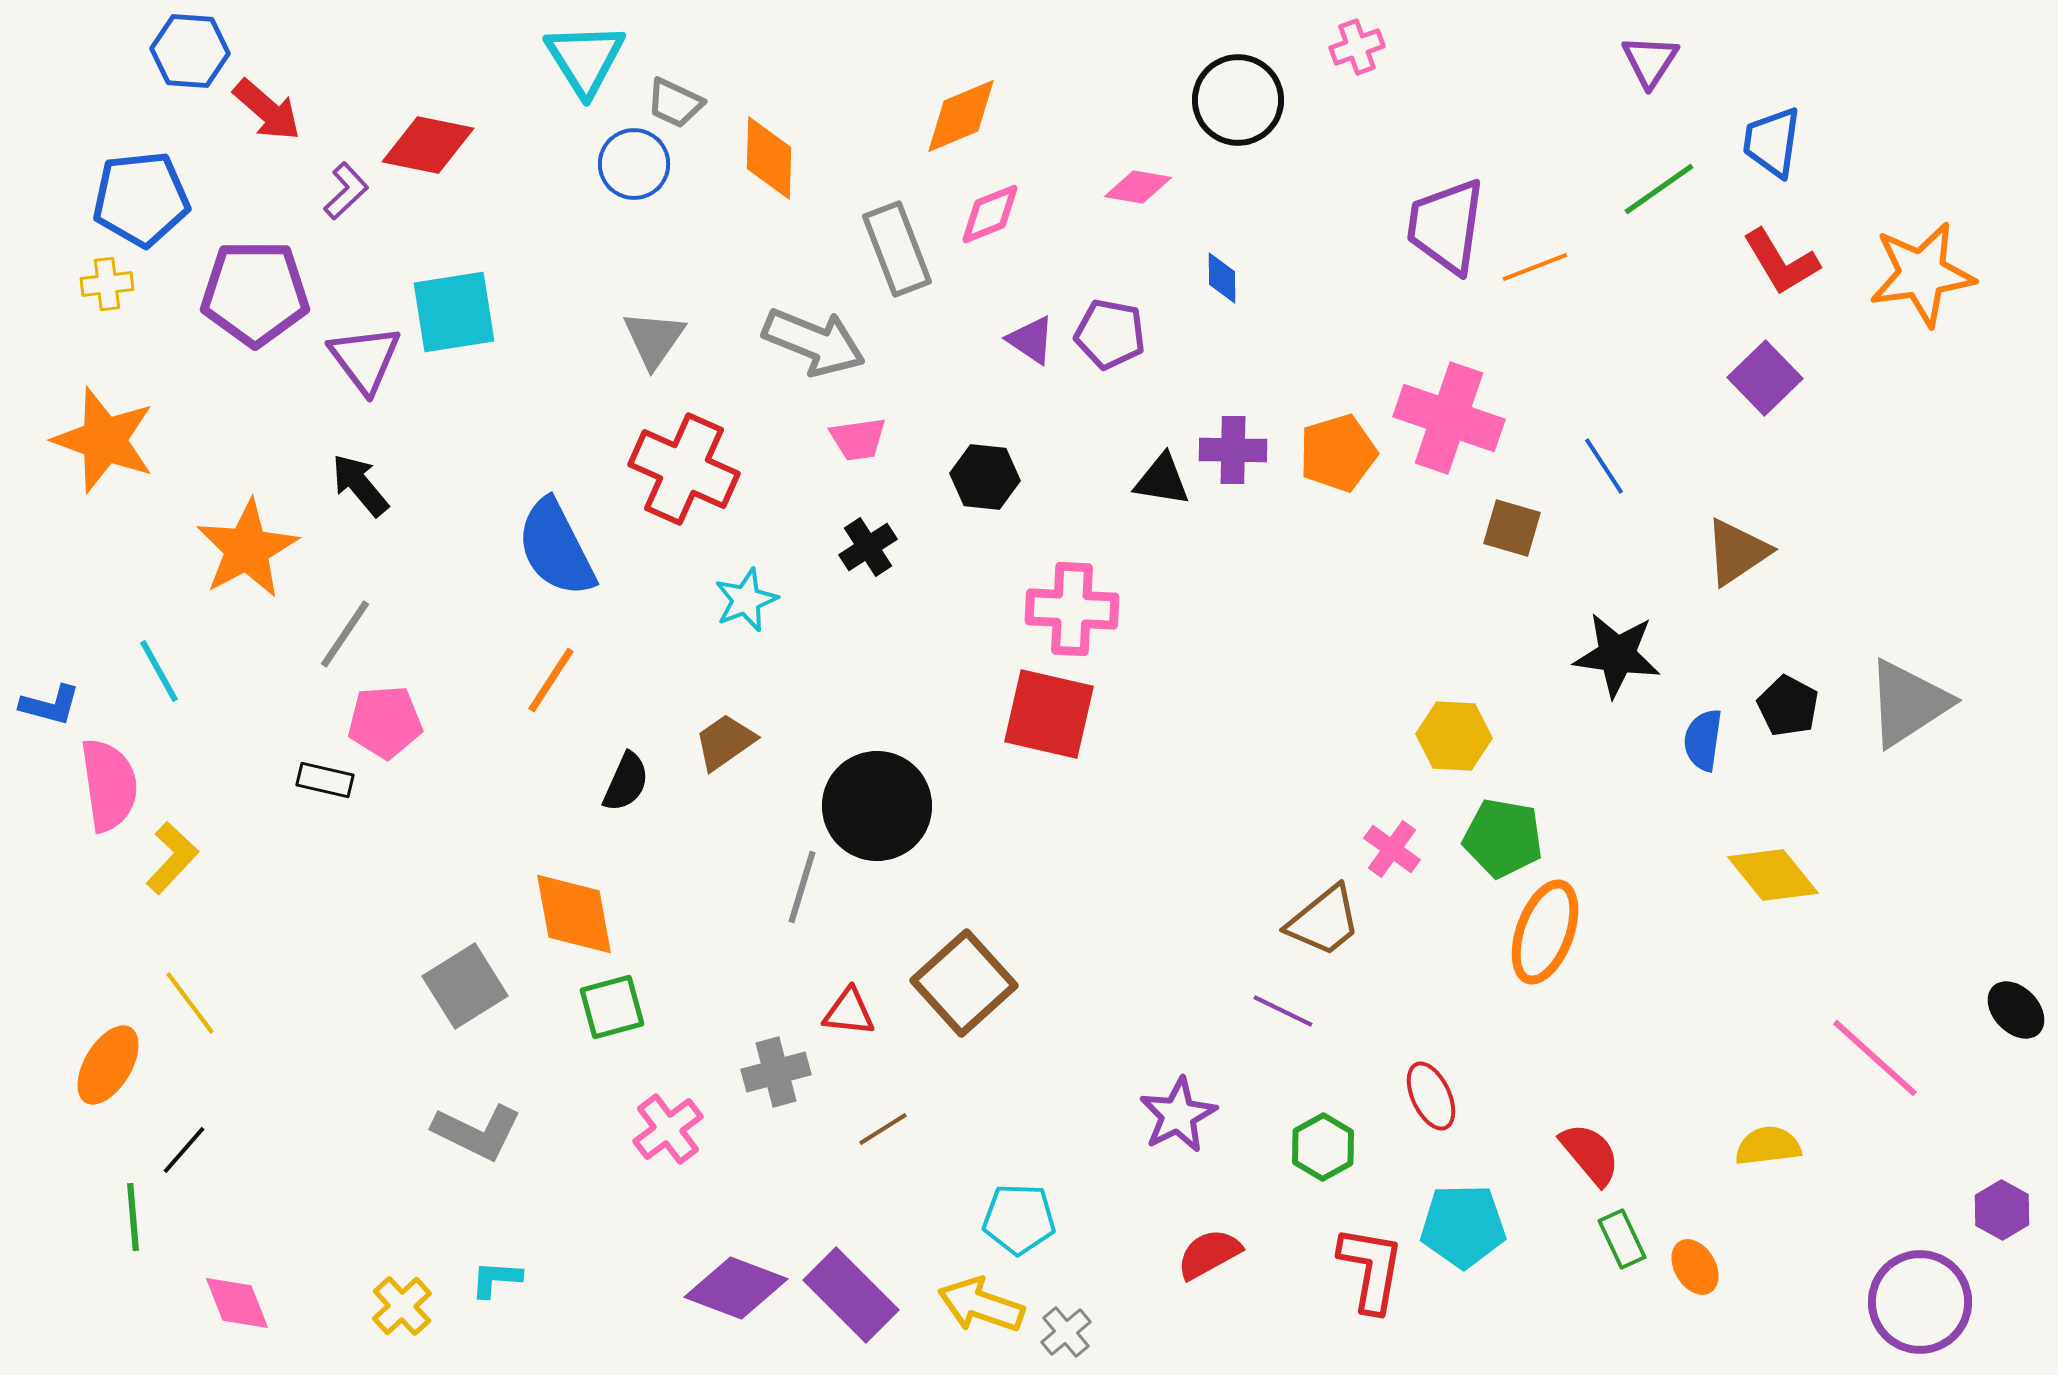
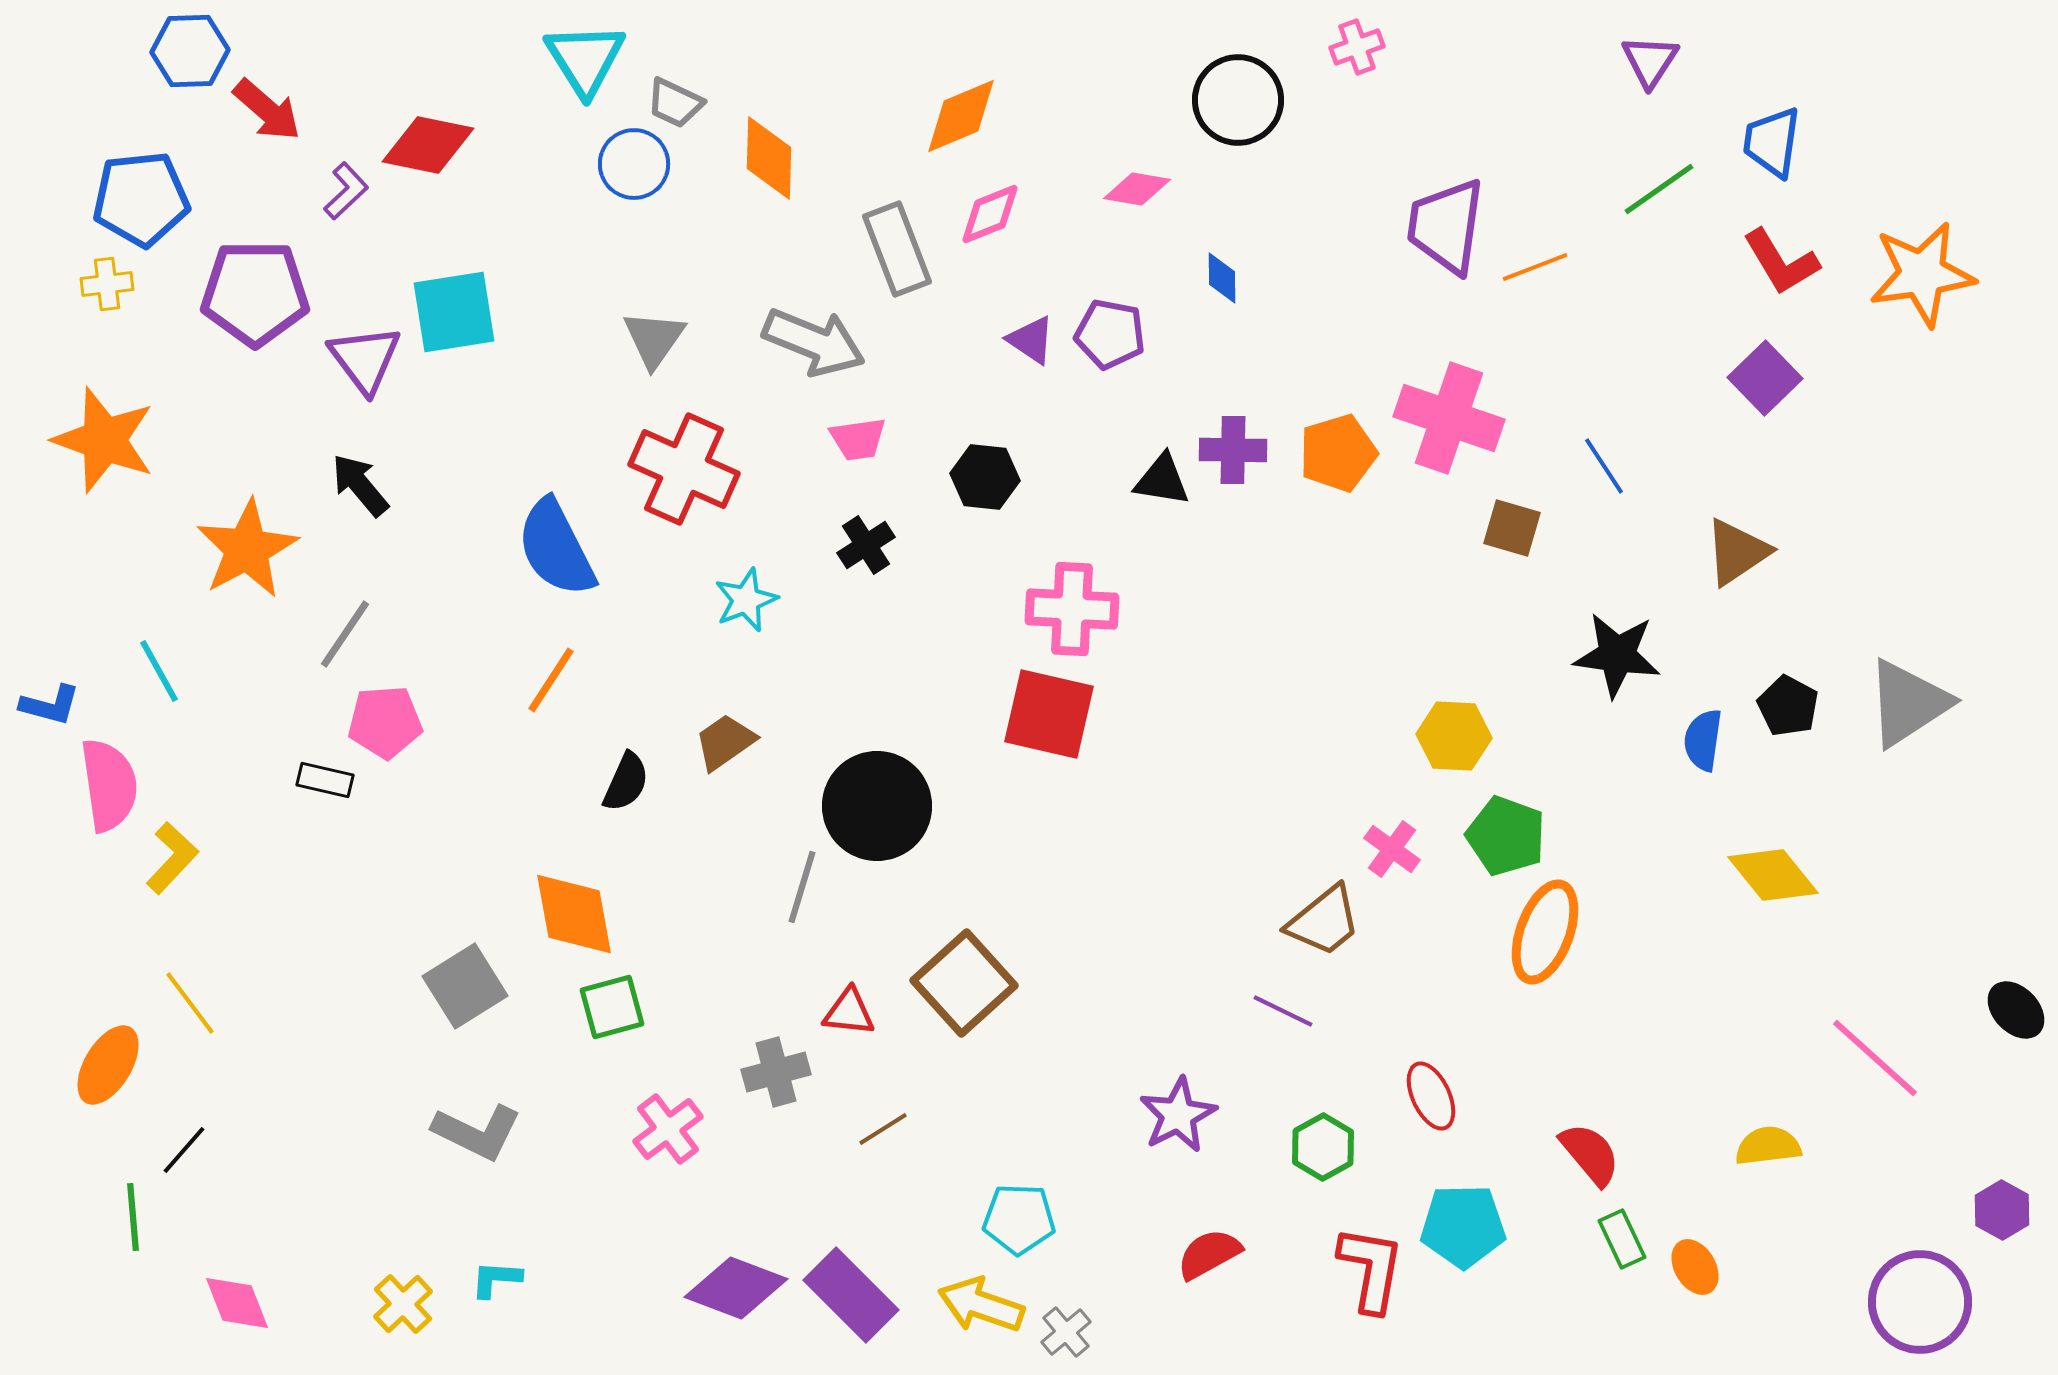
blue hexagon at (190, 51): rotated 6 degrees counterclockwise
pink diamond at (1138, 187): moved 1 px left, 2 px down
black cross at (868, 547): moved 2 px left, 2 px up
green pentagon at (1503, 838): moved 3 px right, 2 px up; rotated 10 degrees clockwise
yellow cross at (402, 1306): moved 1 px right, 2 px up
